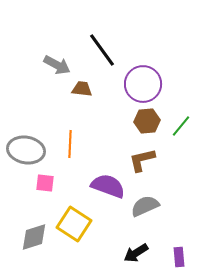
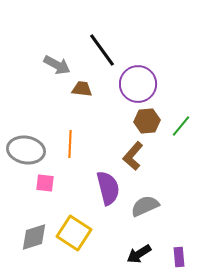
purple circle: moved 5 px left
brown L-shape: moved 9 px left, 4 px up; rotated 36 degrees counterclockwise
purple semicircle: moved 2 px down; rotated 56 degrees clockwise
yellow square: moved 9 px down
black arrow: moved 3 px right, 1 px down
